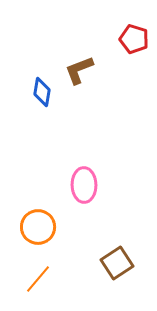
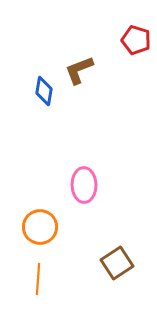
red pentagon: moved 2 px right, 1 px down
blue diamond: moved 2 px right, 1 px up
orange circle: moved 2 px right
orange line: rotated 36 degrees counterclockwise
